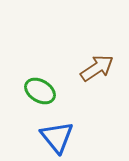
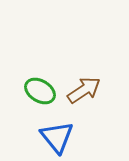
brown arrow: moved 13 px left, 22 px down
